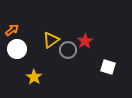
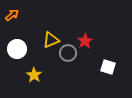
orange arrow: moved 15 px up
yellow triangle: rotated 12 degrees clockwise
gray circle: moved 3 px down
yellow star: moved 2 px up
